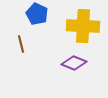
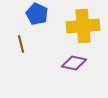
yellow cross: rotated 8 degrees counterclockwise
purple diamond: rotated 10 degrees counterclockwise
